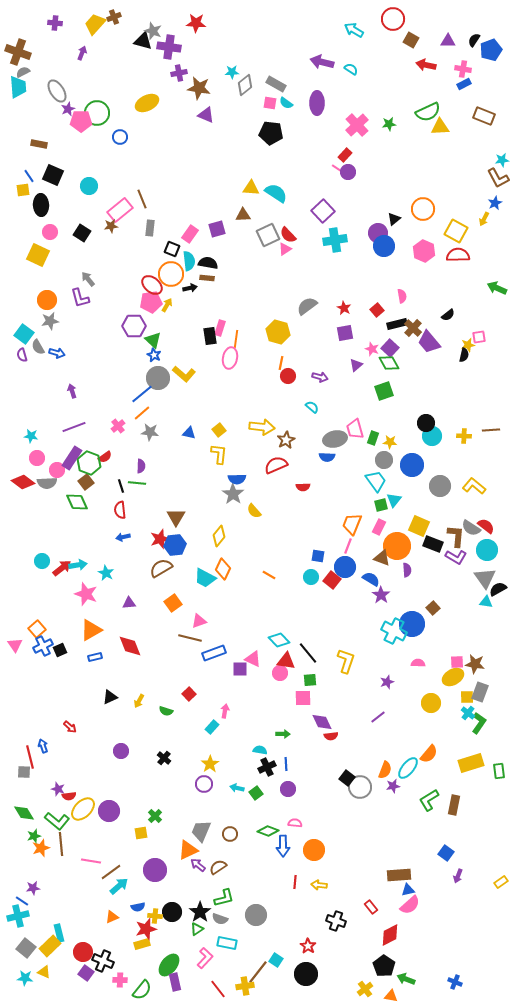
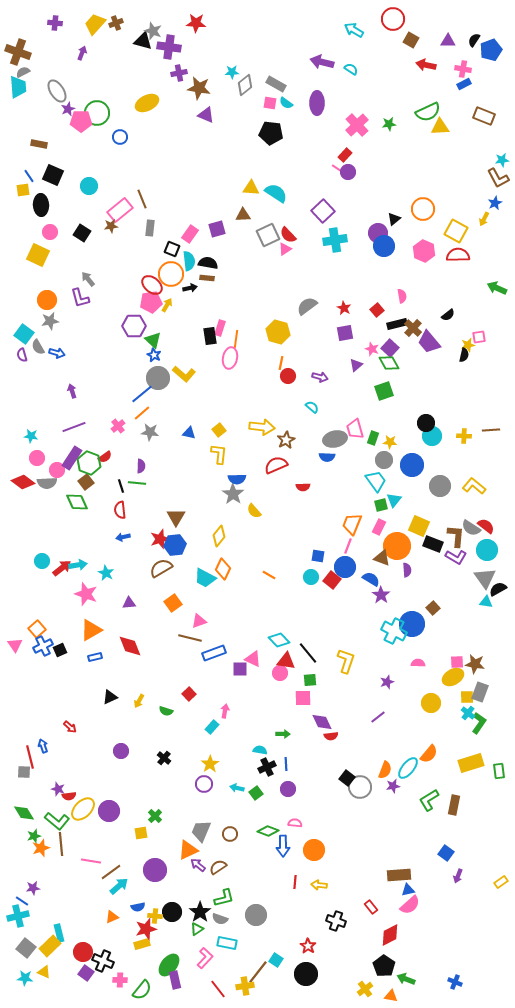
brown cross at (114, 17): moved 2 px right, 6 px down
purple rectangle at (175, 982): moved 2 px up
